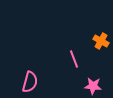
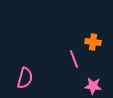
orange cross: moved 8 px left, 1 px down; rotated 21 degrees counterclockwise
pink semicircle: moved 5 px left, 4 px up
